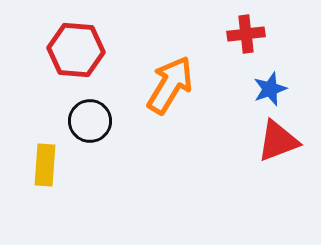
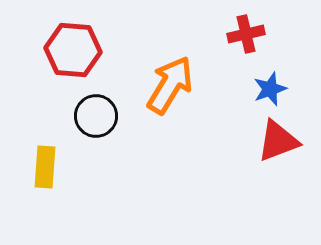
red cross: rotated 6 degrees counterclockwise
red hexagon: moved 3 px left
black circle: moved 6 px right, 5 px up
yellow rectangle: moved 2 px down
